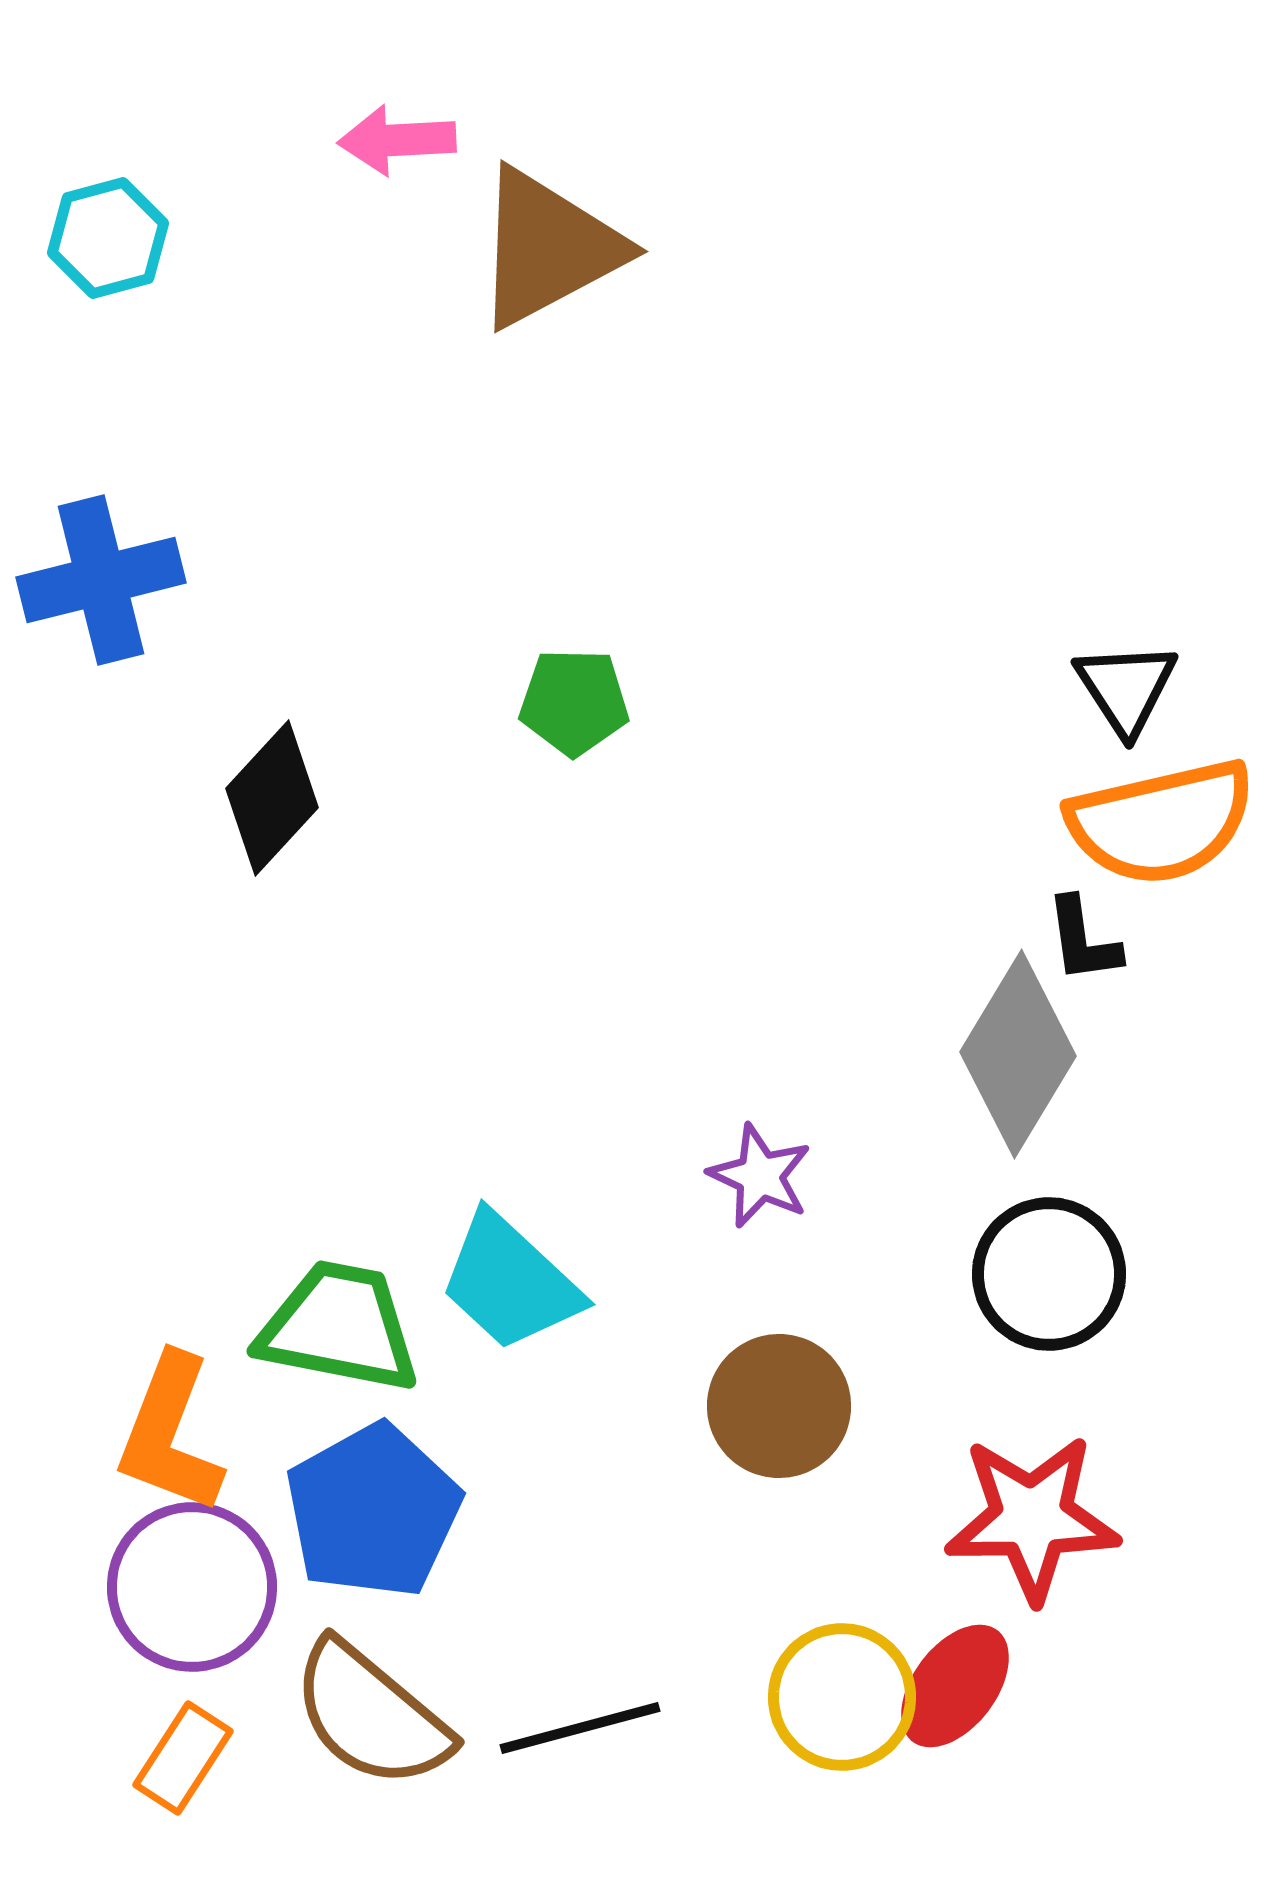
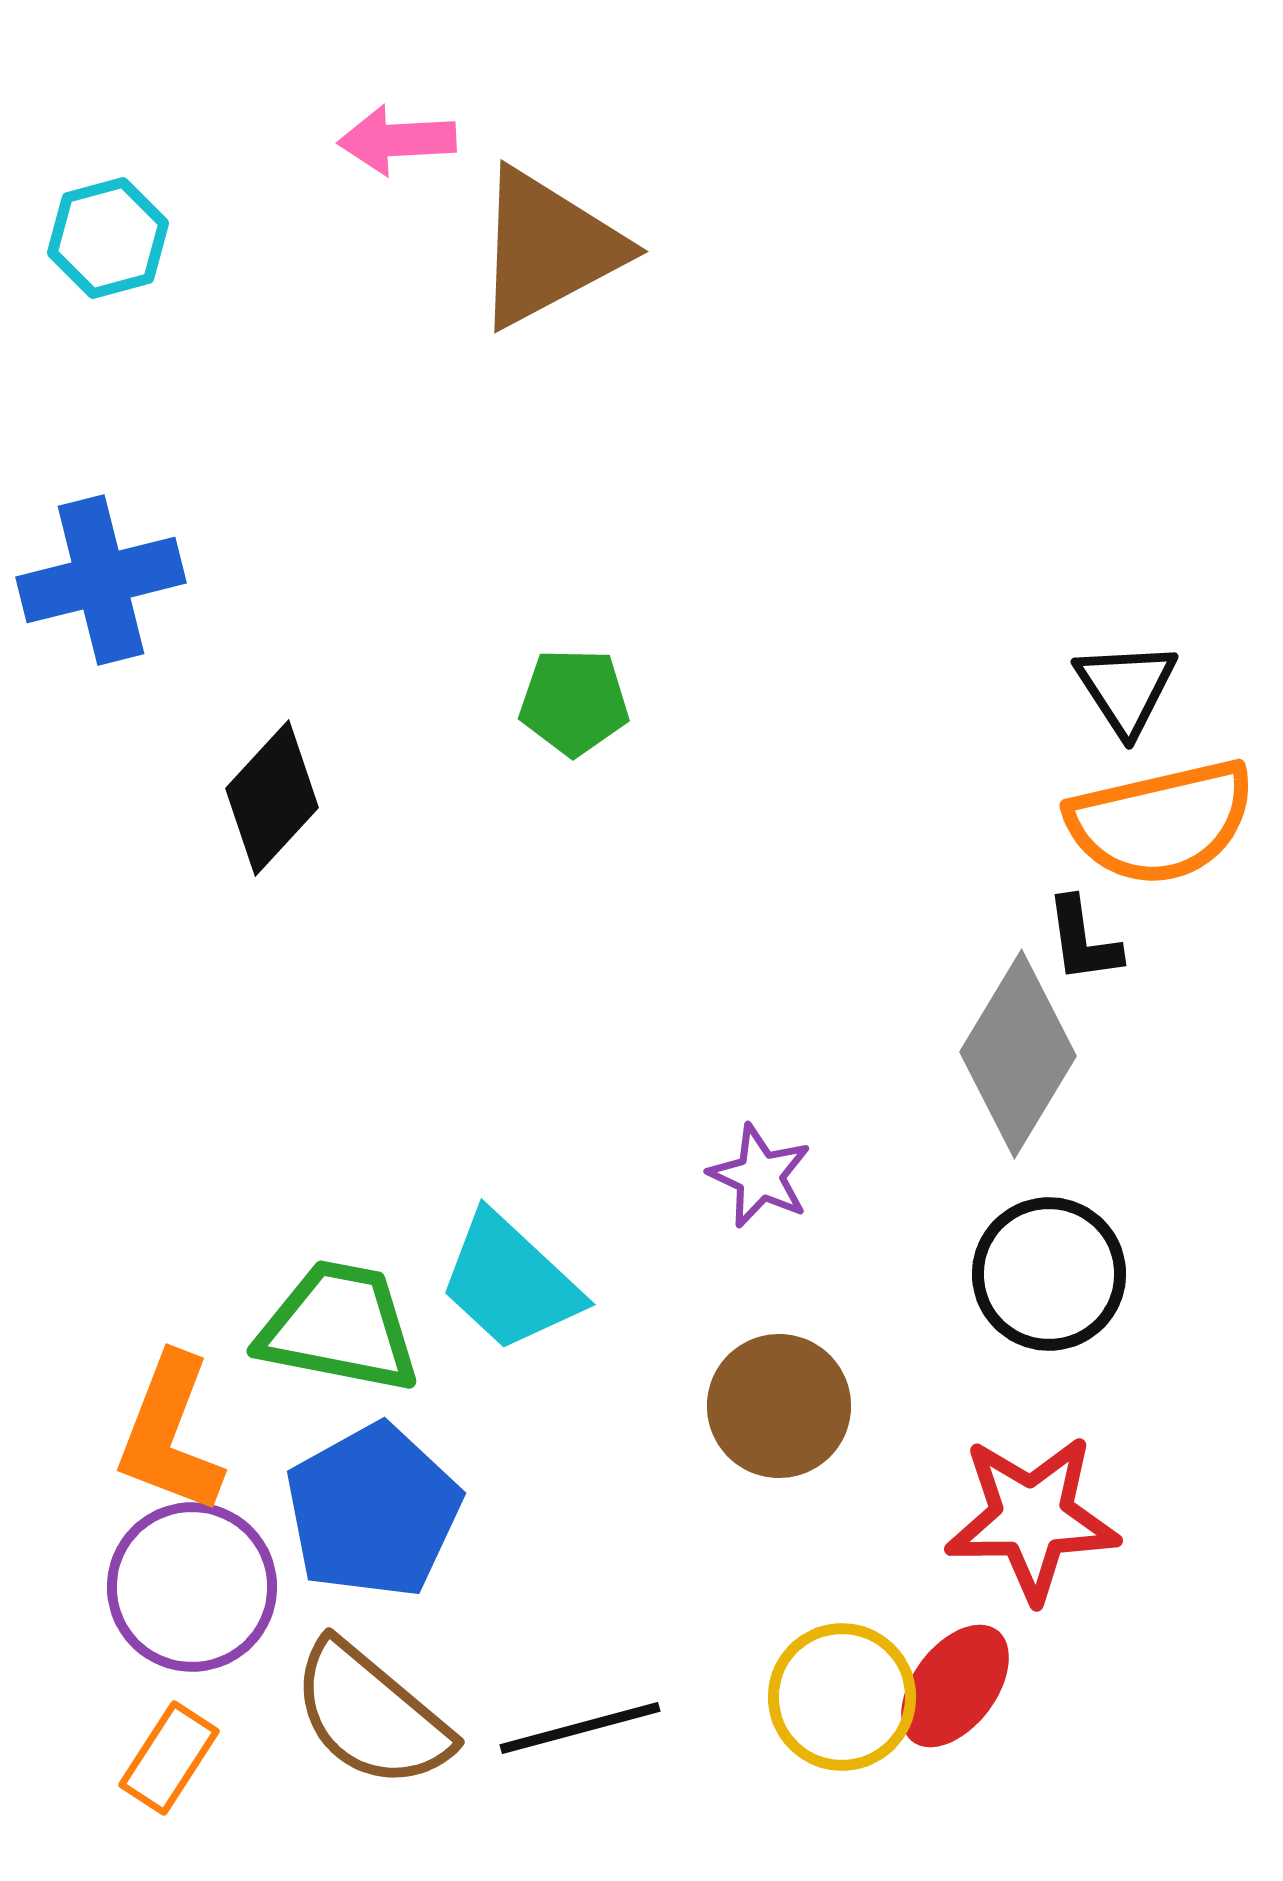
orange rectangle: moved 14 px left
